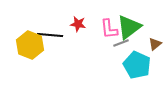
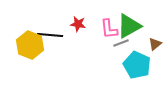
green triangle: moved 1 px up; rotated 8 degrees clockwise
